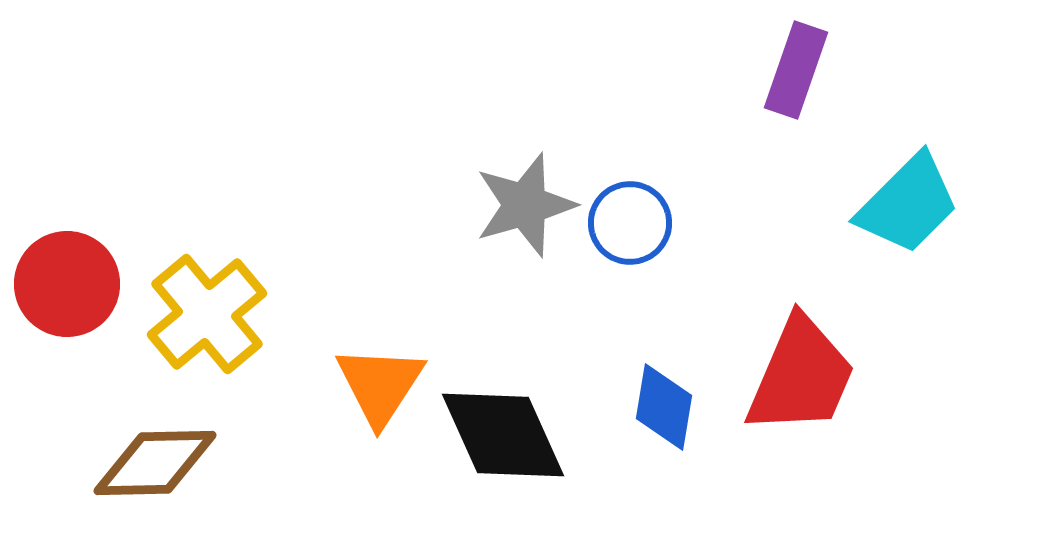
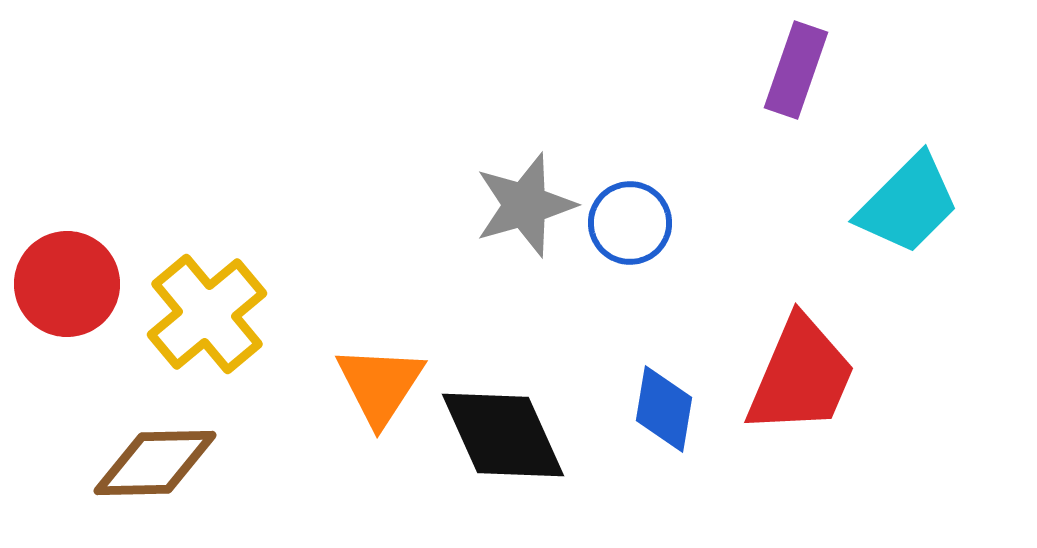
blue diamond: moved 2 px down
